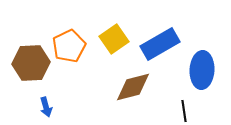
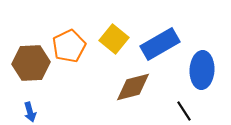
yellow square: rotated 16 degrees counterclockwise
blue arrow: moved 16 px left, 5 px down
black line: rotated 25 degrees counterclockwise
